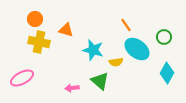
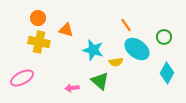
orange circle: moved 3 px right, 1 px up
